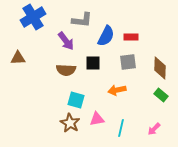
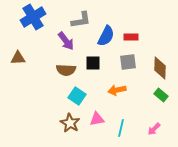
gray L-shape: moved 1 px left; rotated 15 degrees counterclockwise
cyan square: moved 1 px right, 4 px up; rotated 18 degrees clockwise
